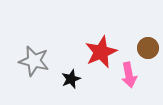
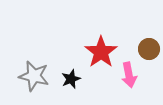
brown circle: moved 1 px right, 1 px down
red star: rotated 12 degrees counterclockwise
gray star: moved 15 px down
